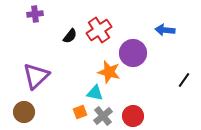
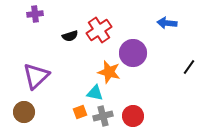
blue arrow: moved 2 px right, 7 px up
black semicircle: rotated 35 degrees clockwise
black line: moved 5 px right, 13 px up
gray cross: rotated 24 degrees clockwise
